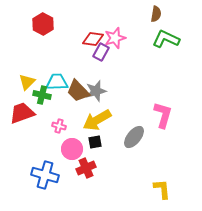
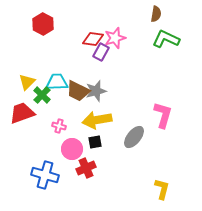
brown trapezoid: rotated 20 degrees counterclockwise
green cross: rotated 30 degrees clockwise
yellow arrow: rotated 20 degrees clockwise
yellow L-shape: rotated 20 degrees clockwise
